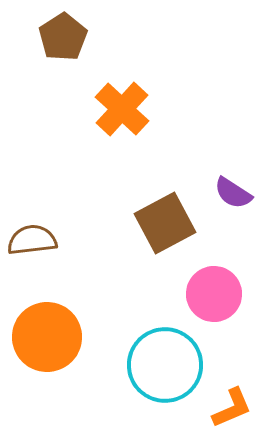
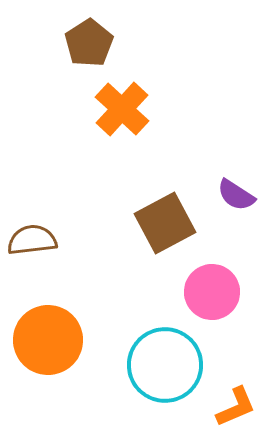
brown pentagon: moved 26 px right, 6 px down
purple semicircle: moved 3 px right, 2 px down
pink circle: moved 2 px left, 2 px up
orange circle: moved 1 px right, 3 px down
orange L-shape: moved 4 px right, 1 px up
